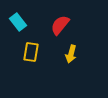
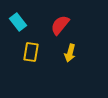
yellow arrow: moved 1 px left, 1 px up
